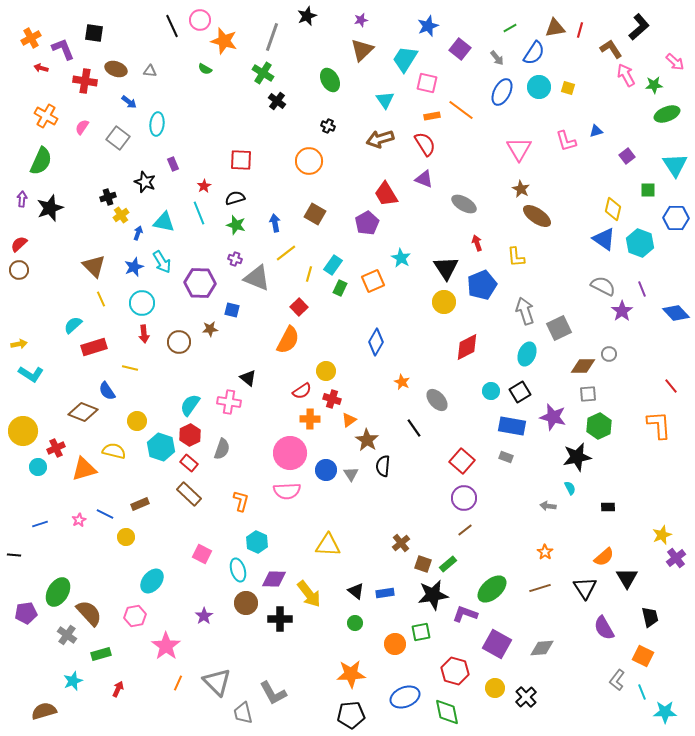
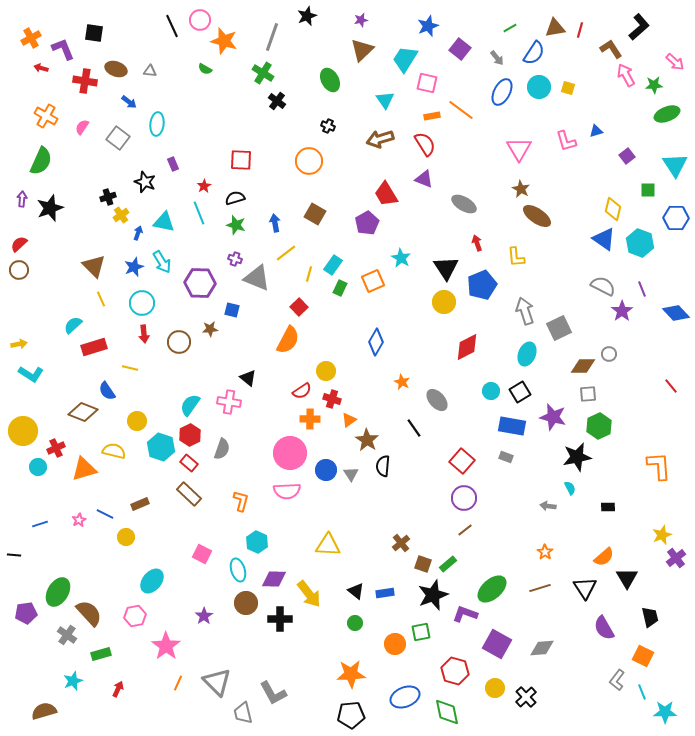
orange L-shape at (659, 425): moved 41 px down
black star at (433, 595): rotated 12 degrees counterclockwise
